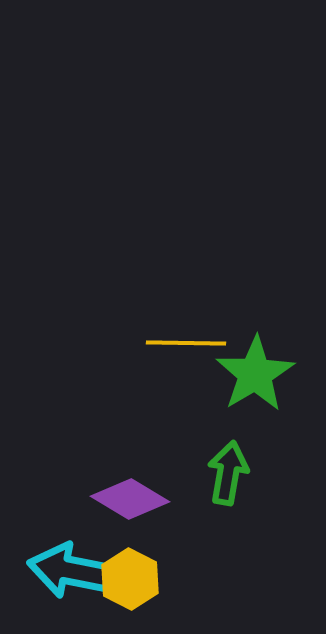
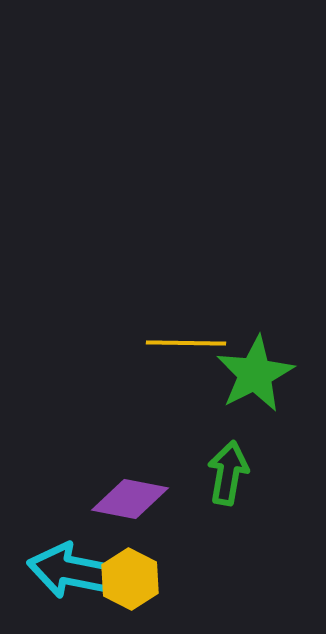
green star: rotated 4 degrees clockwise
purple diamond: rotated 20 degrees counterclockwise
